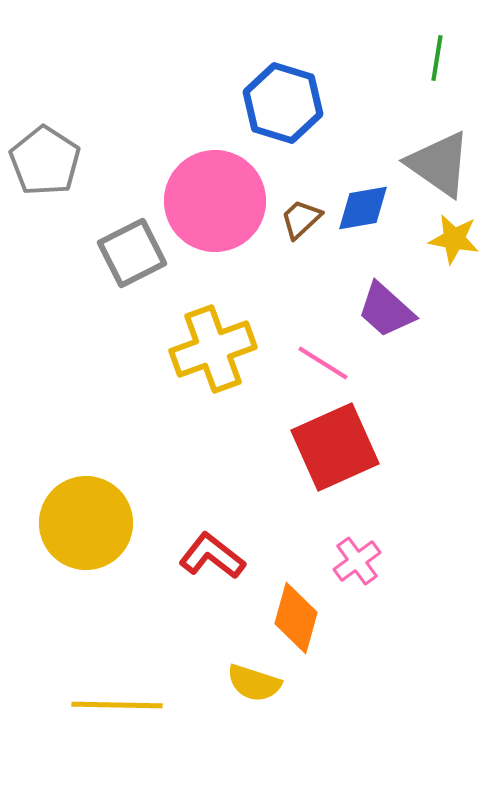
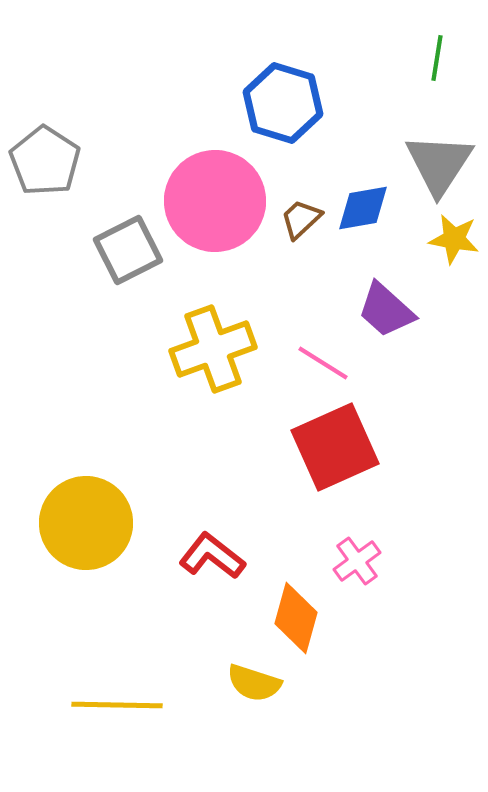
gray triangle: rotated 28 degrees clockwise
gray square: moved 4 px left, 3 px up
